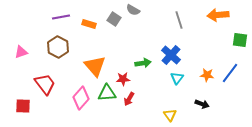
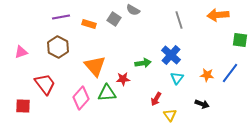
red arrow: moved 27 px right
